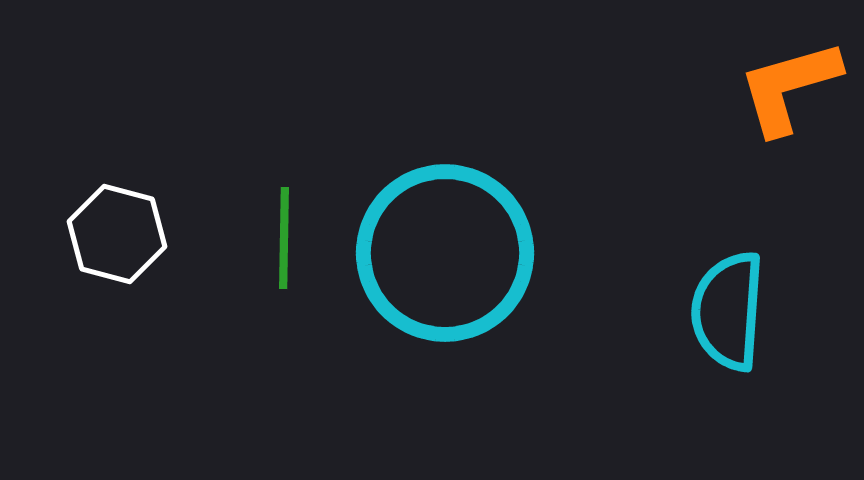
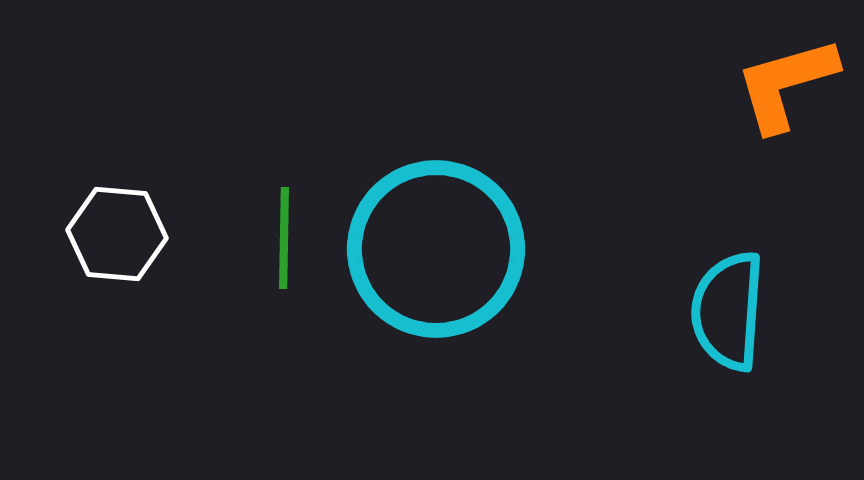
orange L-shape: moved 3 px left, 3 px up
white hexagon: rotated 10 degrees counterclockwise
cyan circle: moved 9 px left, 4 px up
